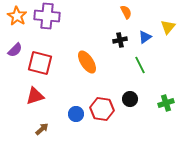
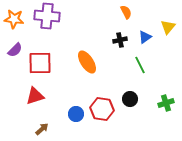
orange star: moved 3 px left, 3 px down; rotated 24 degrees counterclockwise
red square: rotated 15 degrees counterclockwise
